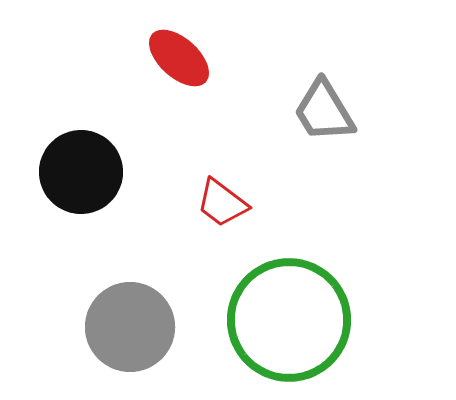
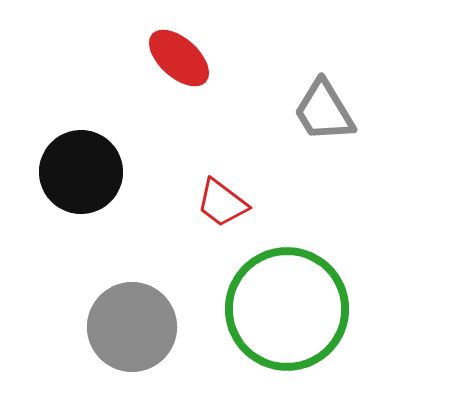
green circle: moved 2 px left, 11 px up
gray circle: moved 2 px right
